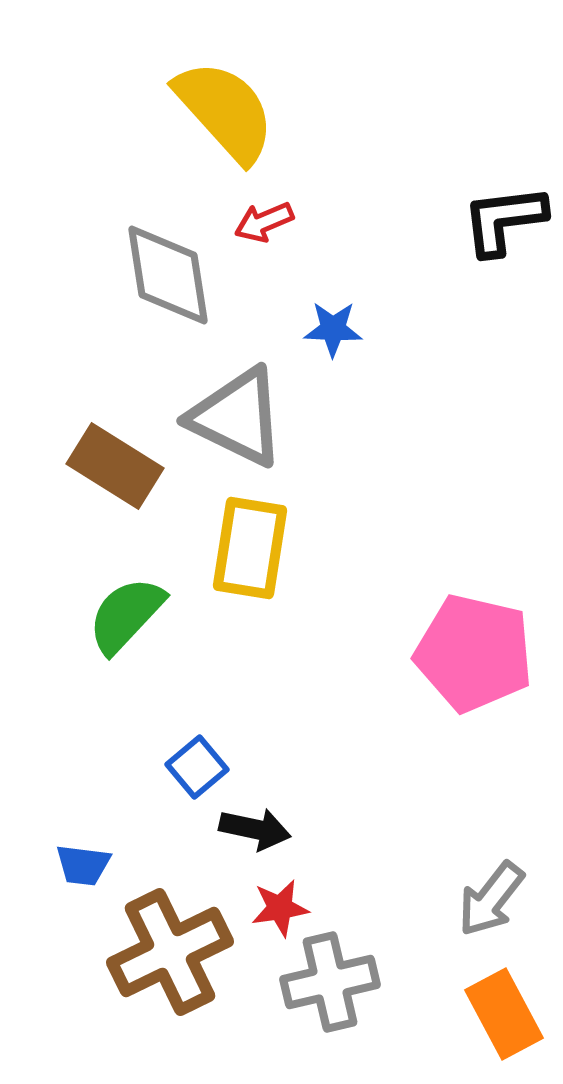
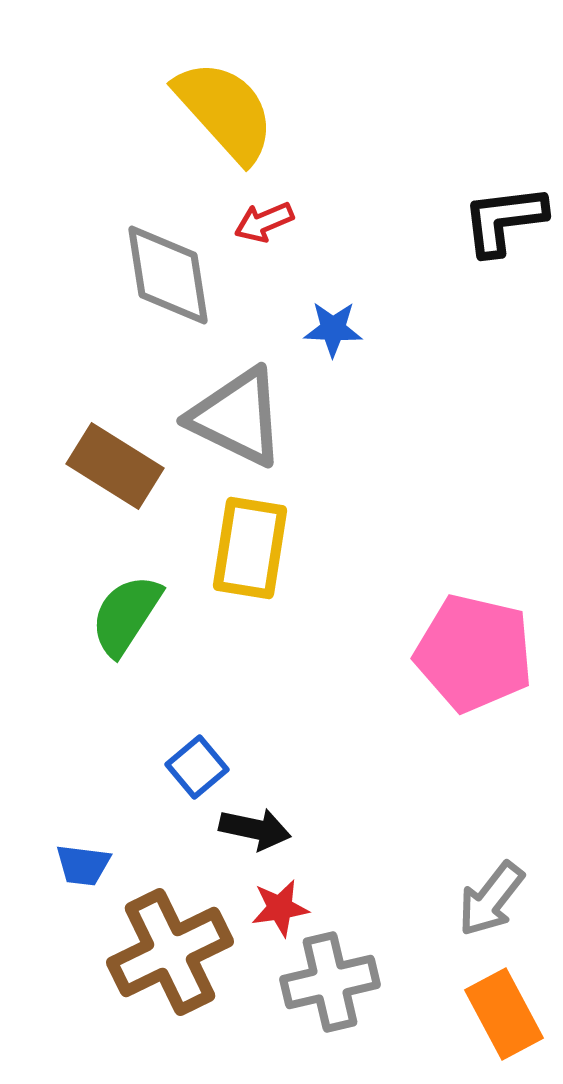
green semicircle: rotated 10 degrees counterclockwise
